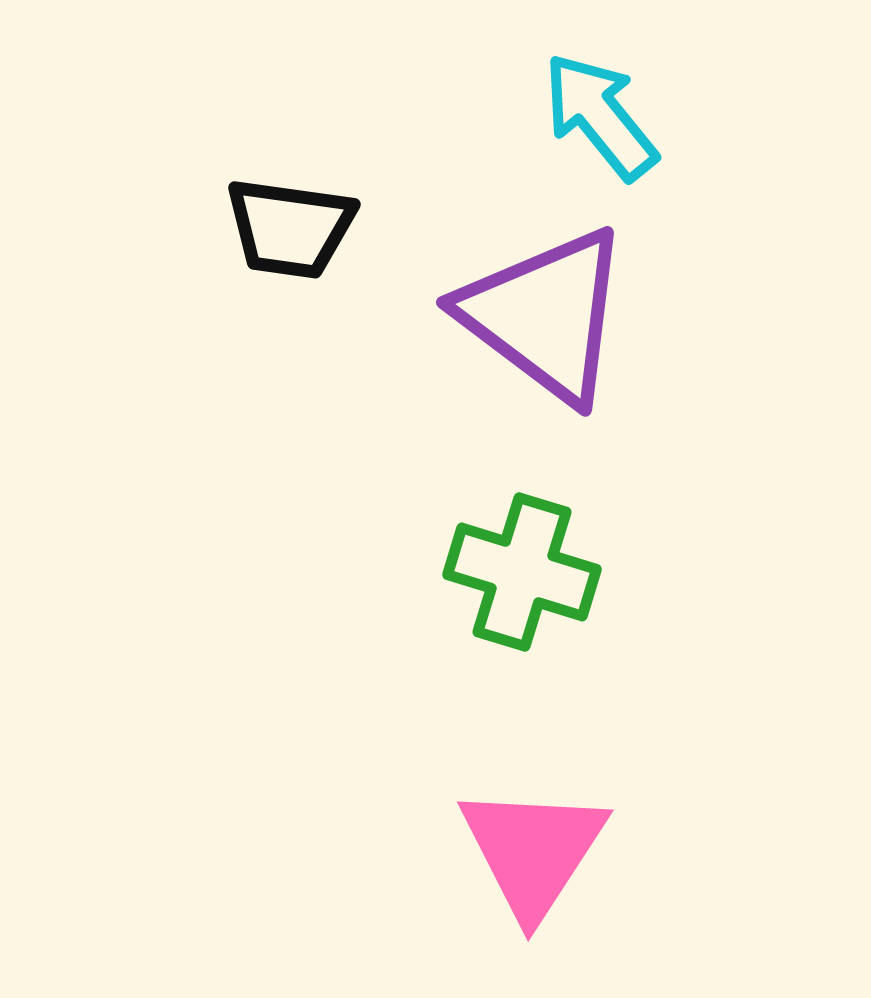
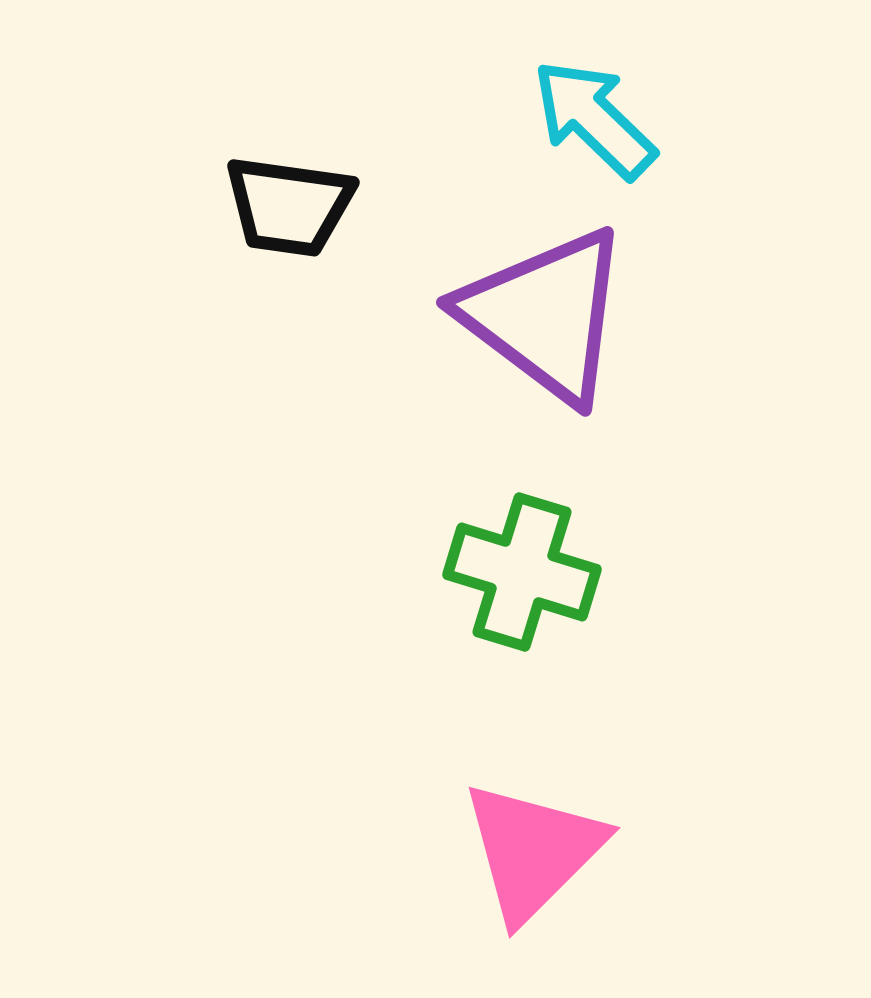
cyan arrow: moved 6 px left, 3 px down; rotated 7 degrees counterclockwise
black trapezoid: moved 1 px left, 22 px up
pink triangle: rotated 12 degrees clockwise
